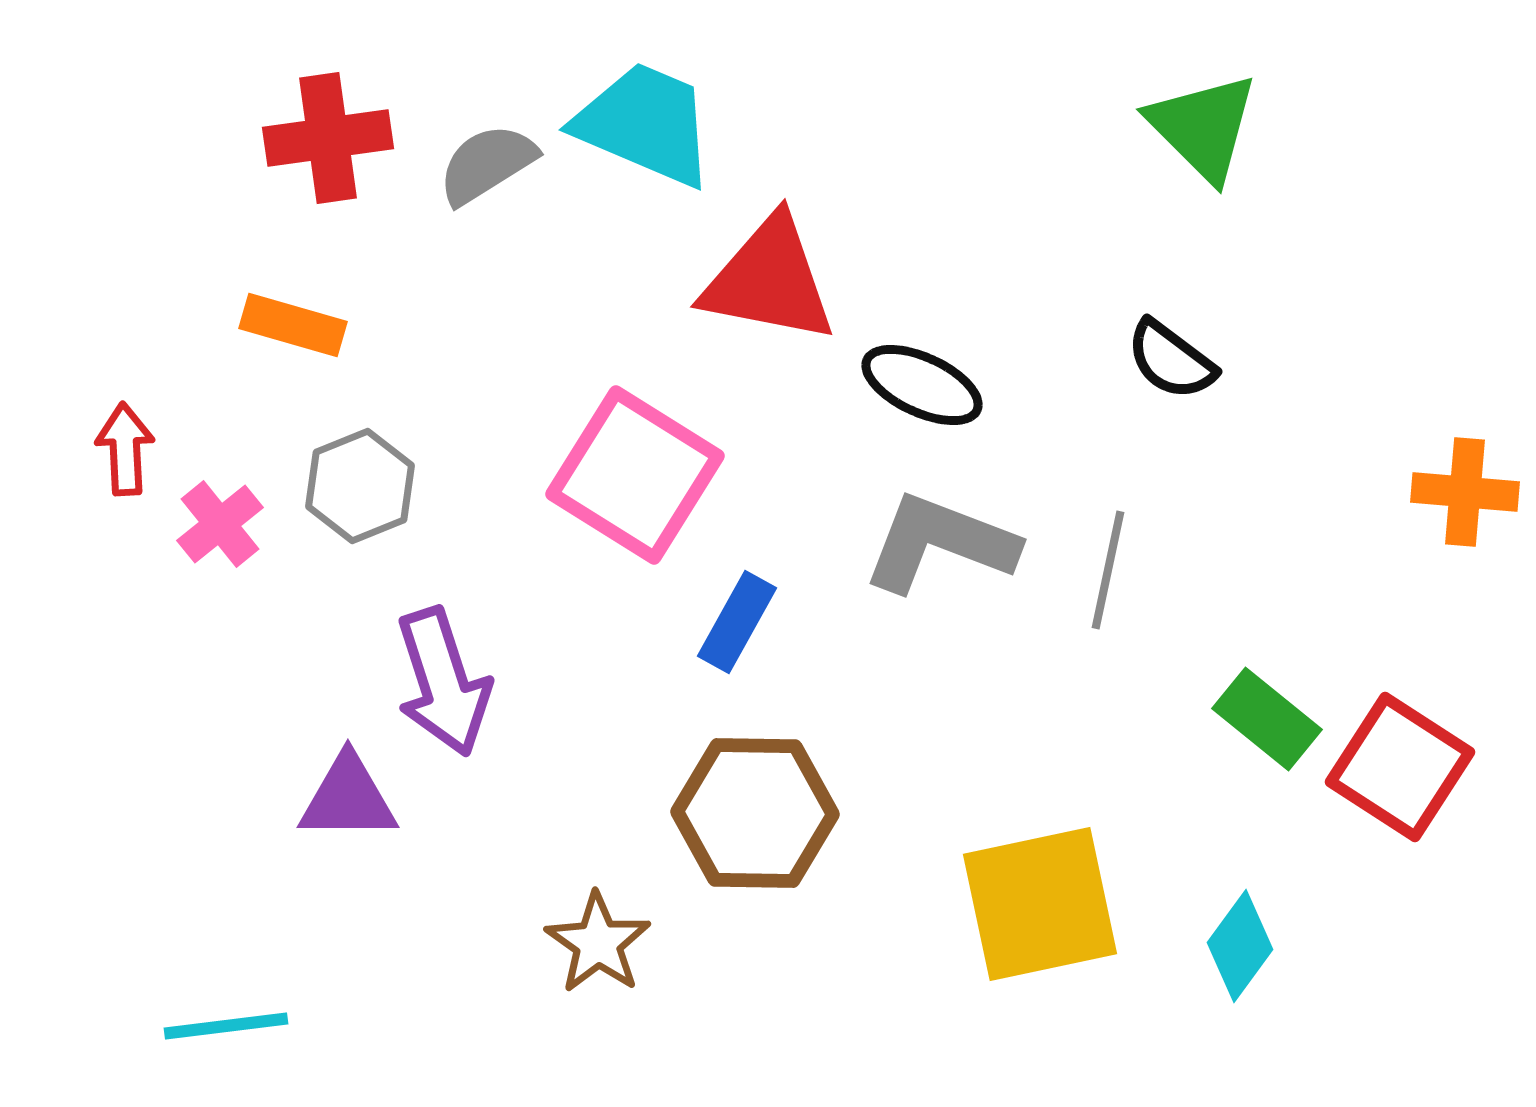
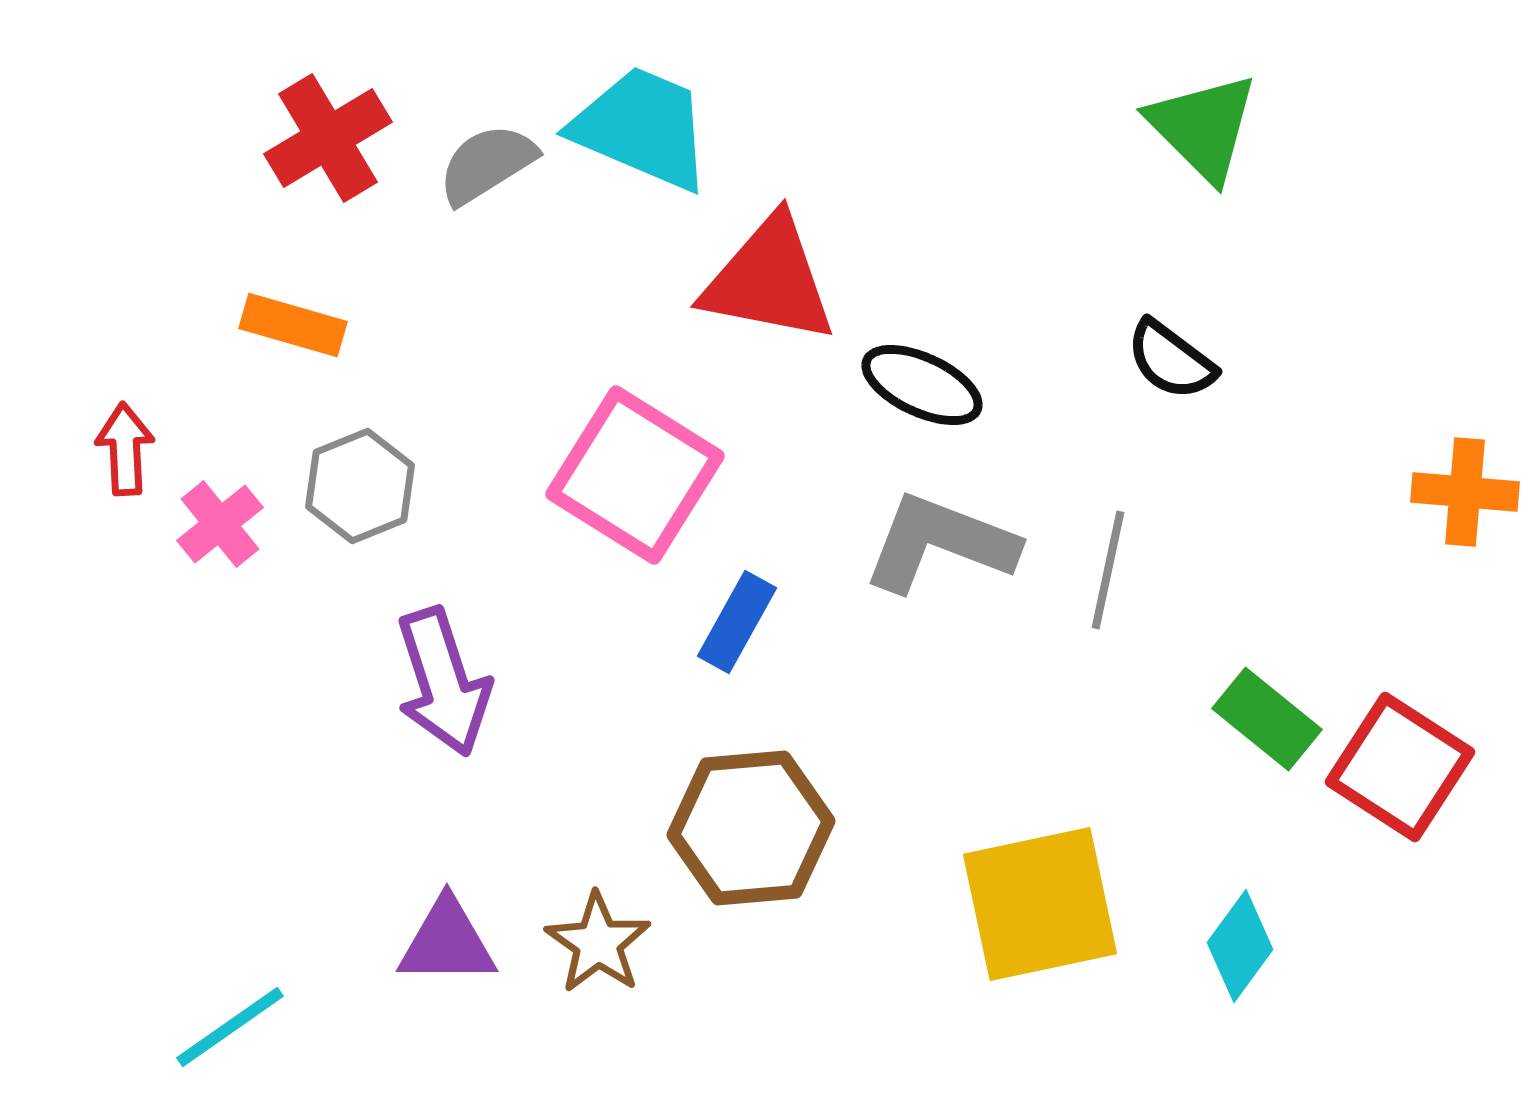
cyan trapezoid: moved 3 px left, 4 px down
red cross: rotated 23 degrees counterclockwise
purple triangle: moved 99 px right, 144 px down
brown hexagon: moved 4 px left, 15 px down; rotated 6 degrees counterclockwise
cyan line: moved 4 px right, 1 px down; rotated 28 degrees counterclockwise
